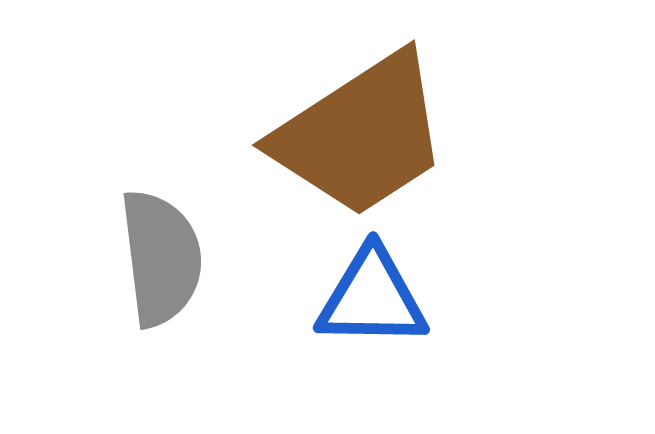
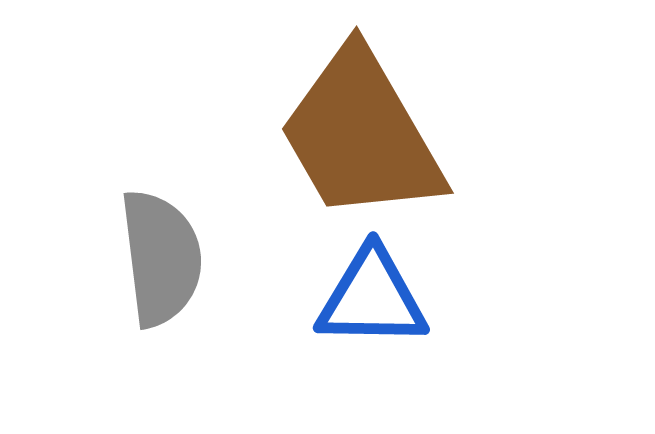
brown trapezoid: rotated 93 degrees clockwise
